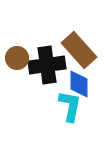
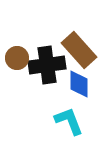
cyan L-shape: moved 1 px left, 15 px down; rotated 32 degrees counterclockwise
